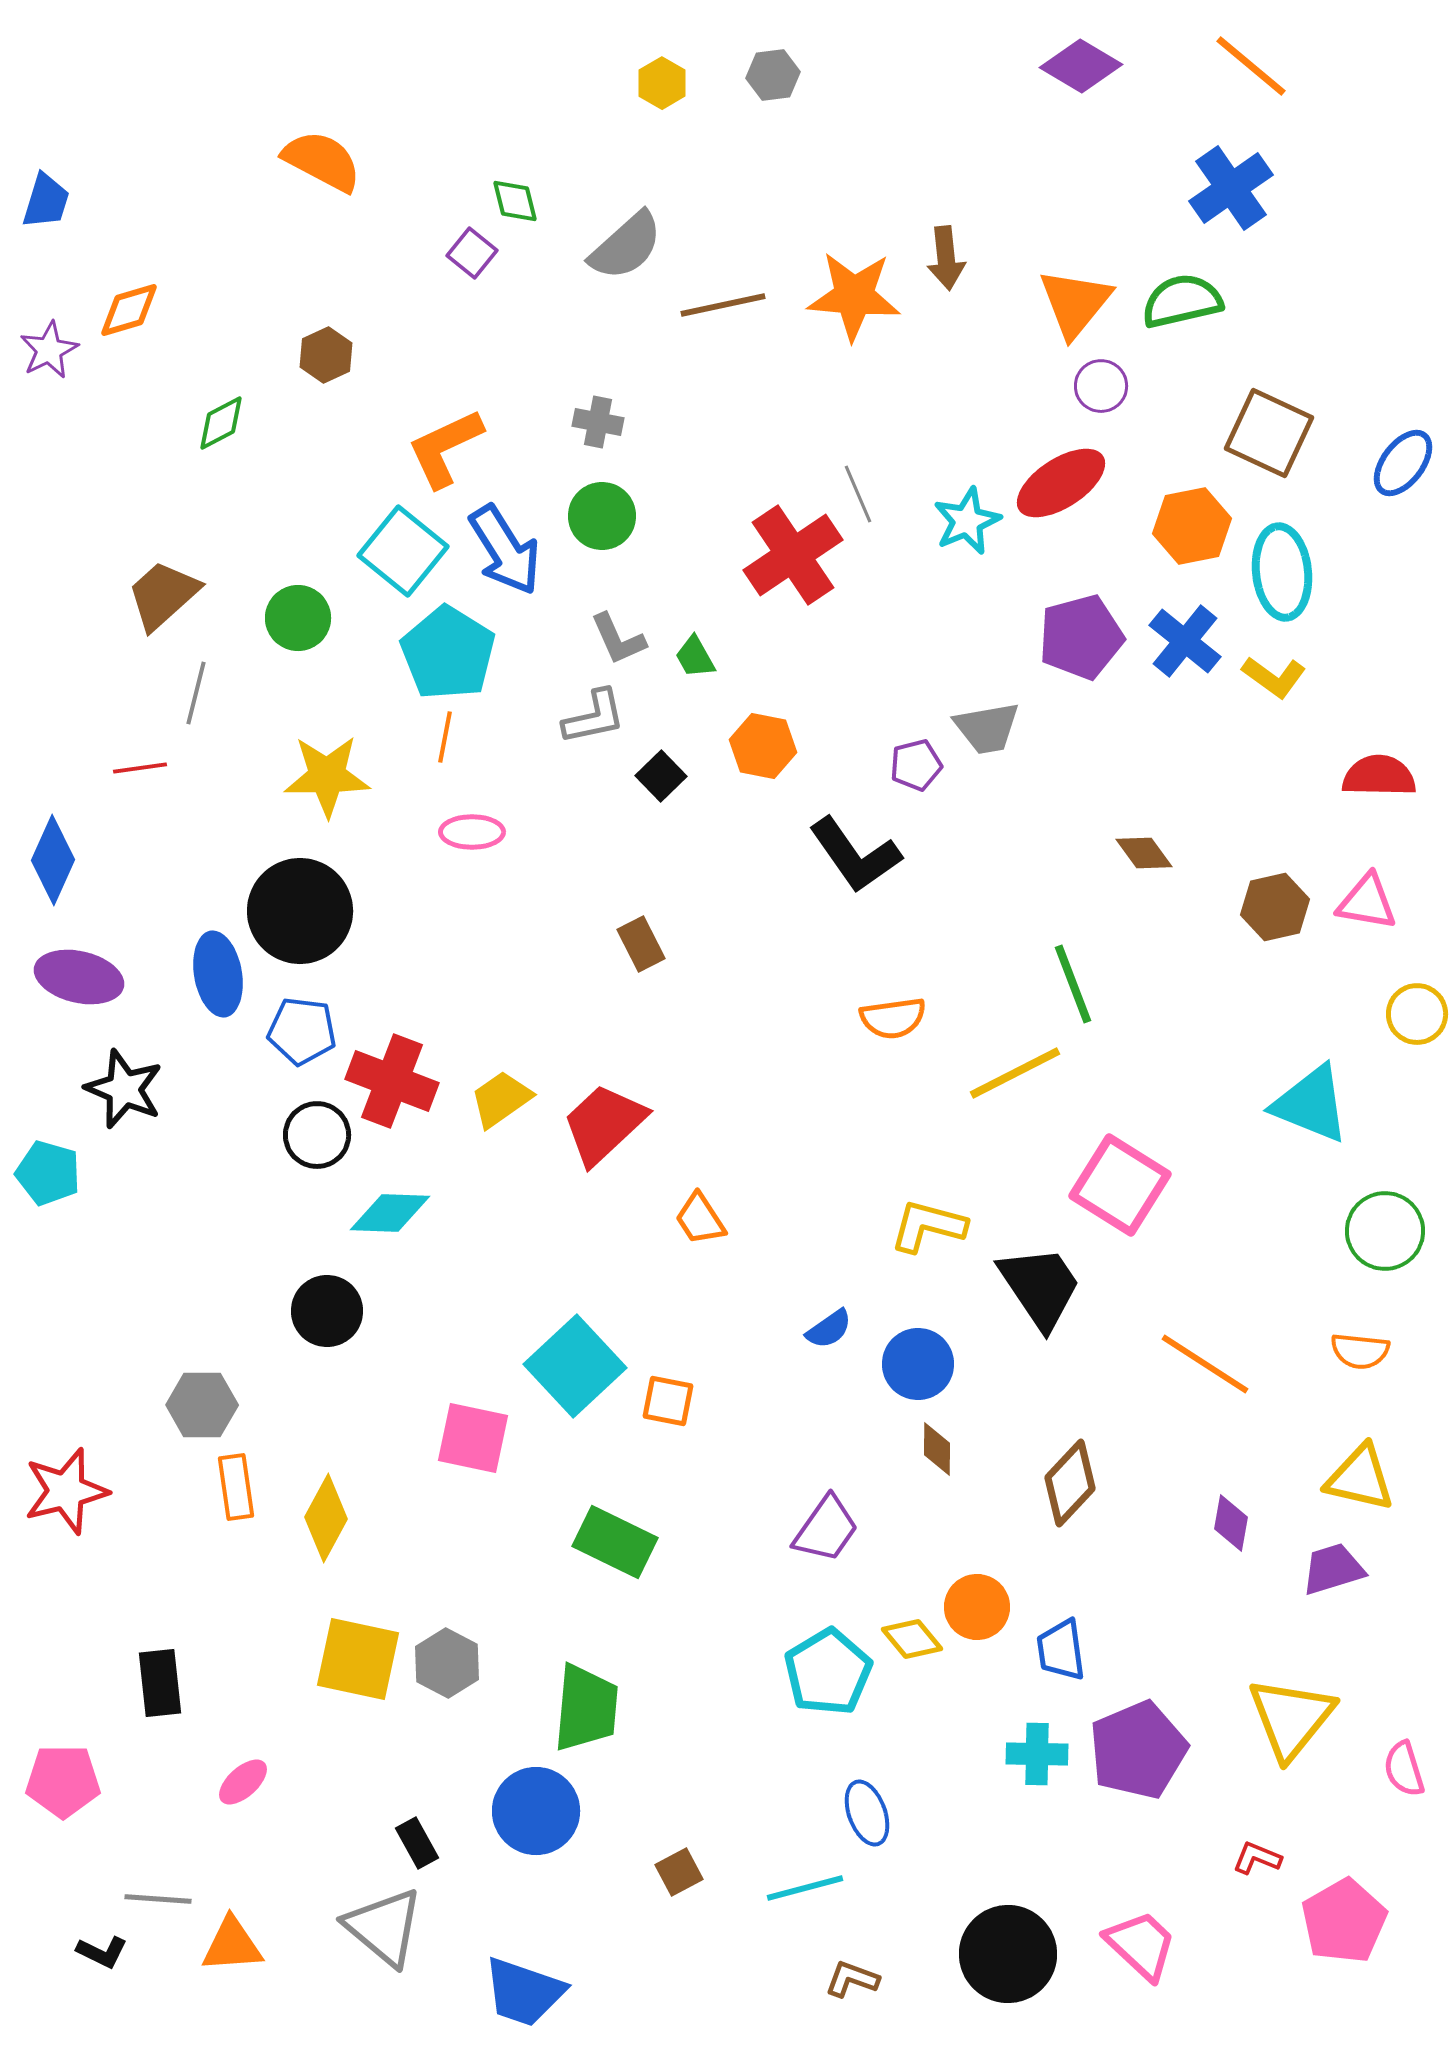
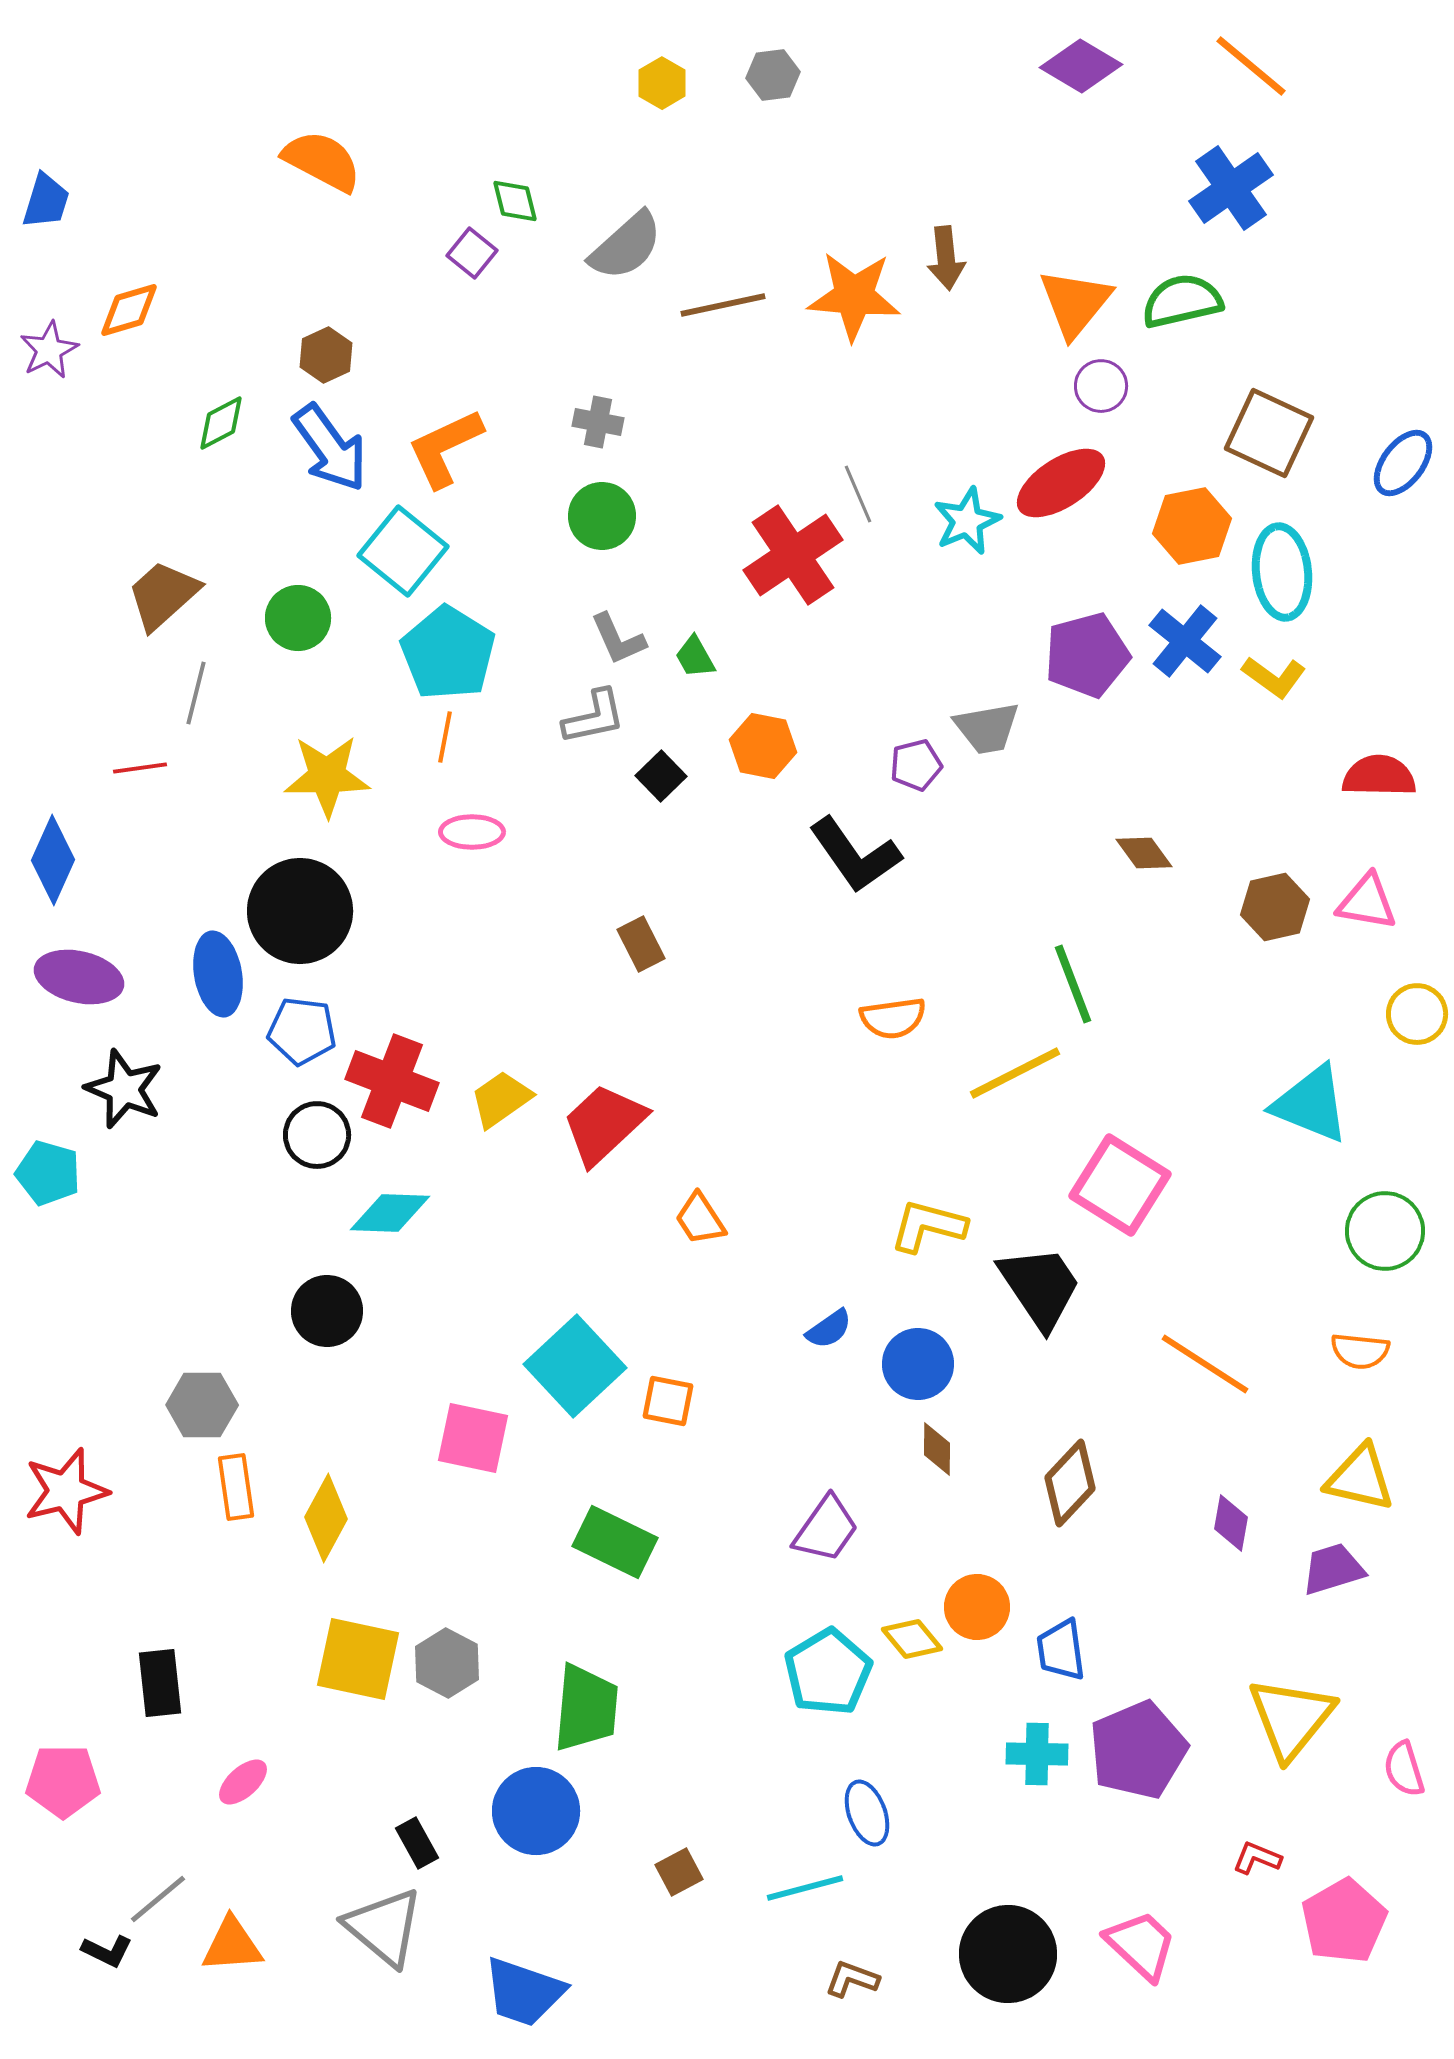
blue arrow at (505, 550): moved 175 px left, 102 px up; rotated 4 degrees counterclockwise
purple pentagon at (1081, 637): moved 6 px right, 18 px down
gray line at (158, 1899): rotated 44 degrees counterclockwise
black L-shape at (102, 1952): moved 5 px right, 1 px up
